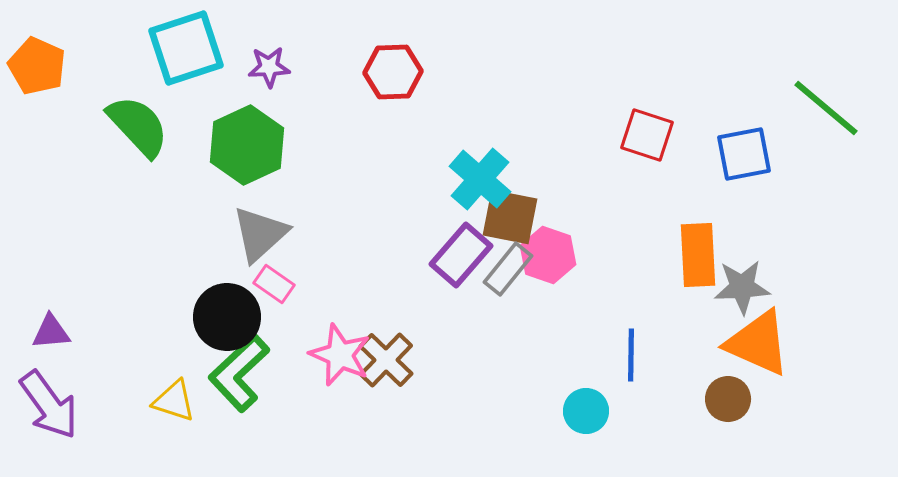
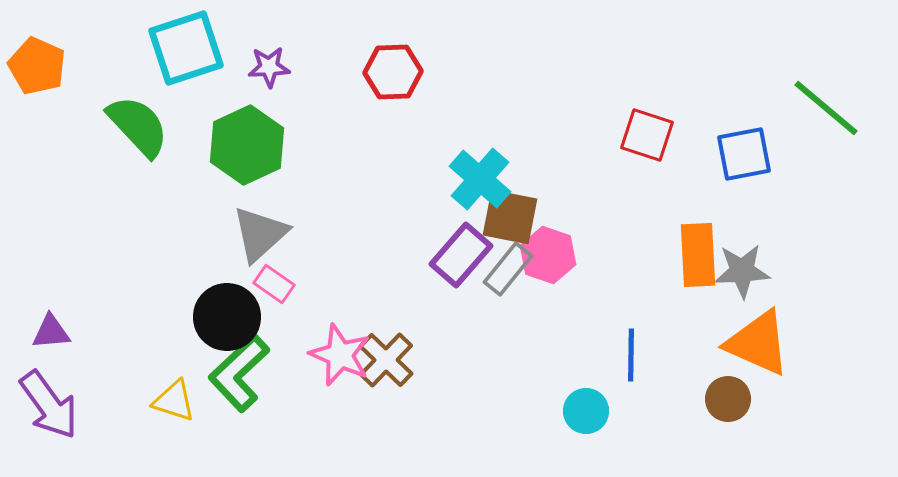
gray star: moved 16 px up
